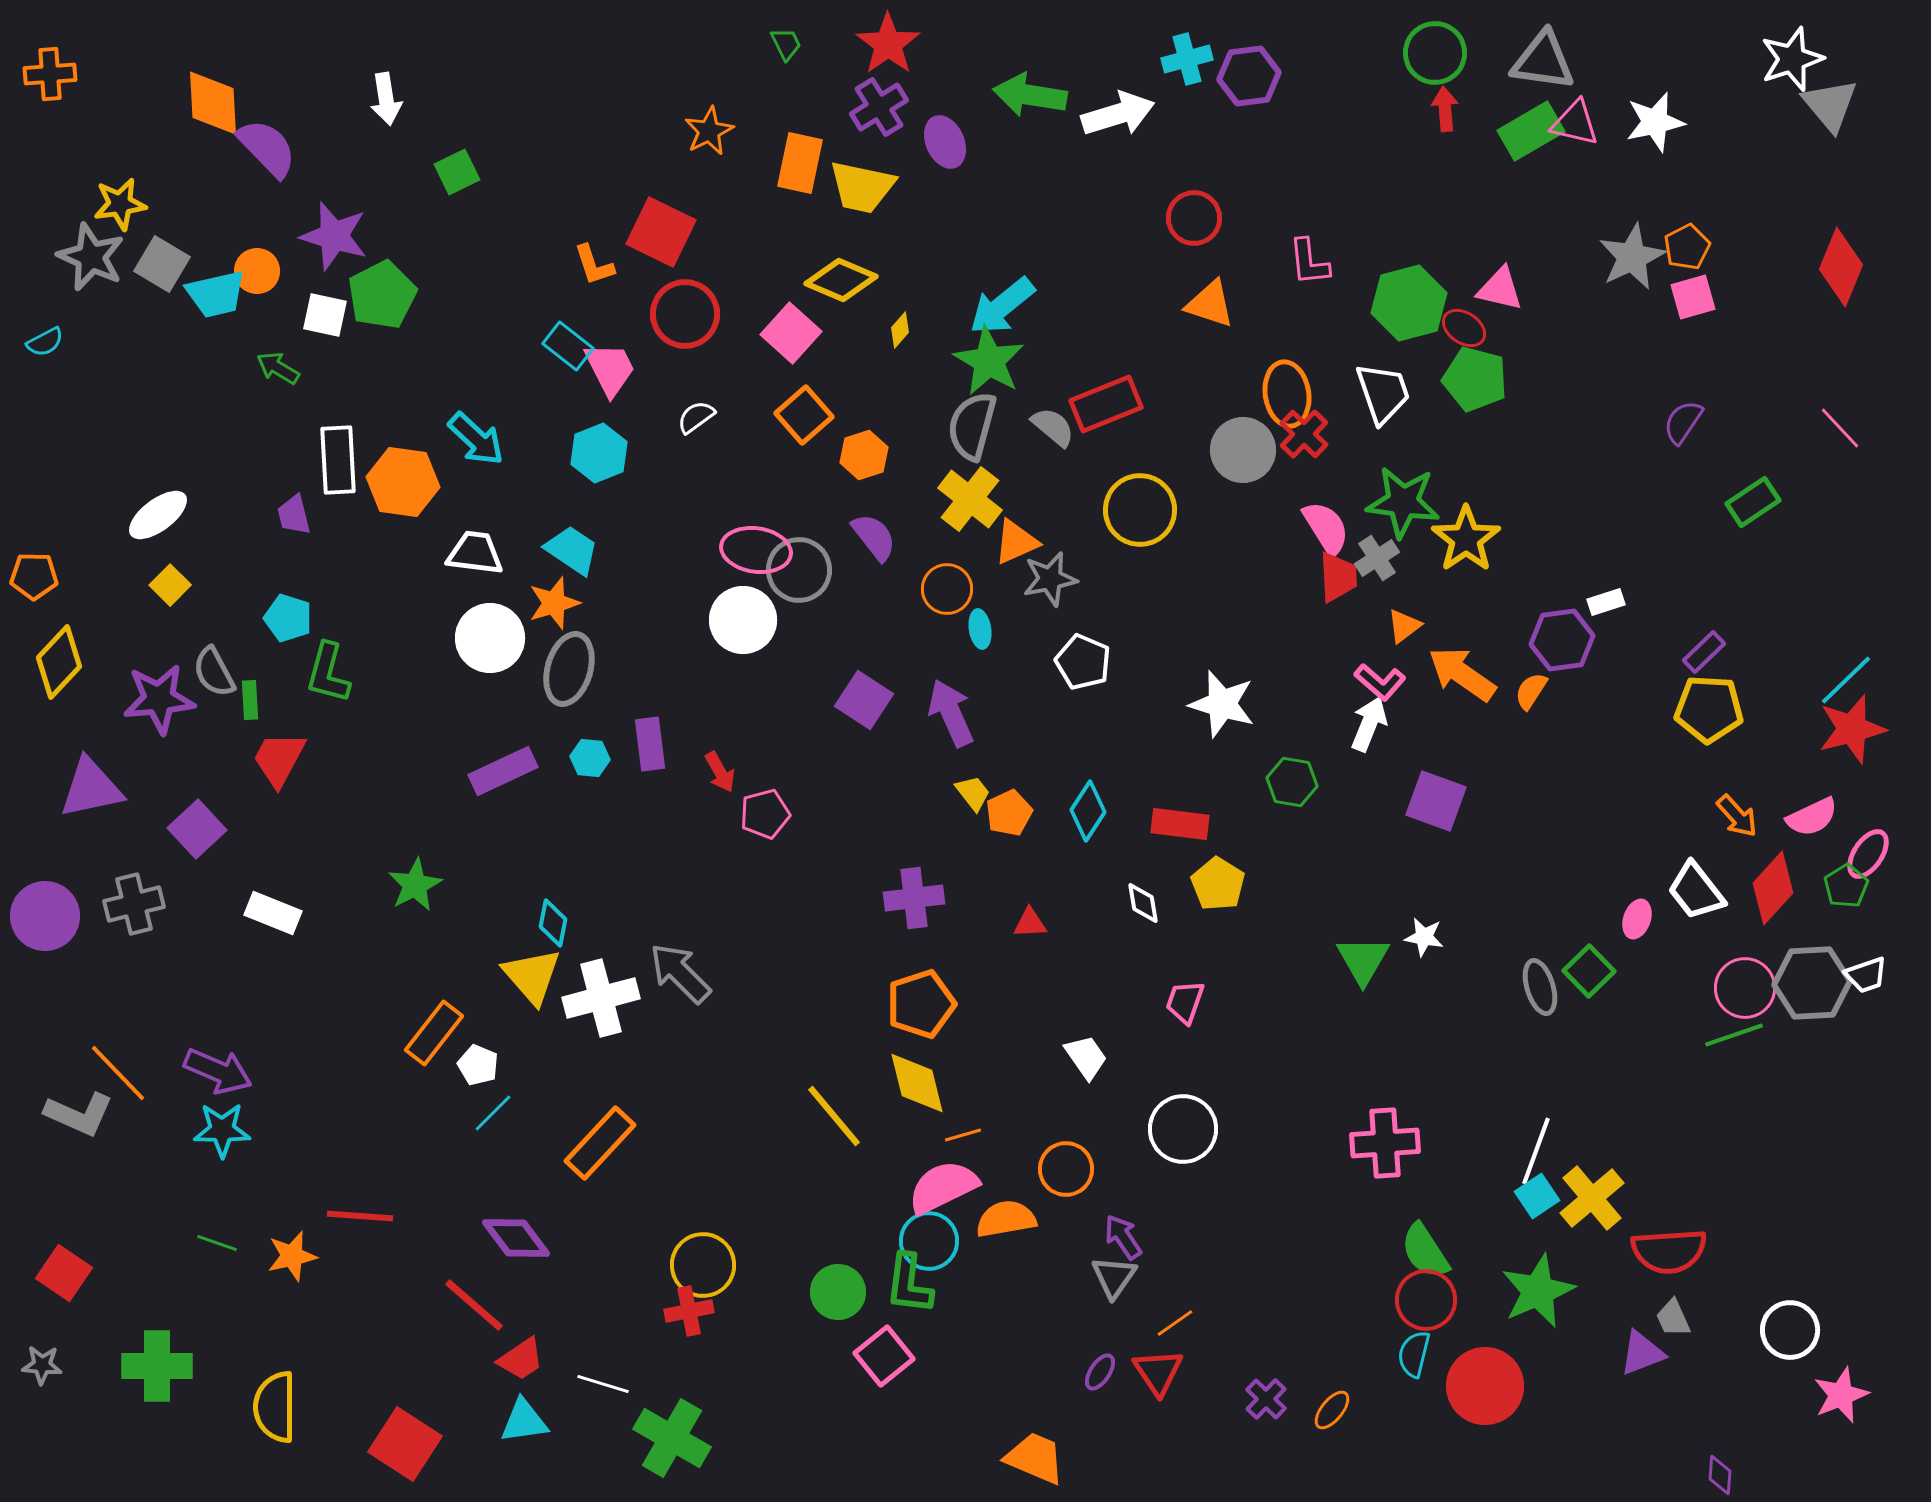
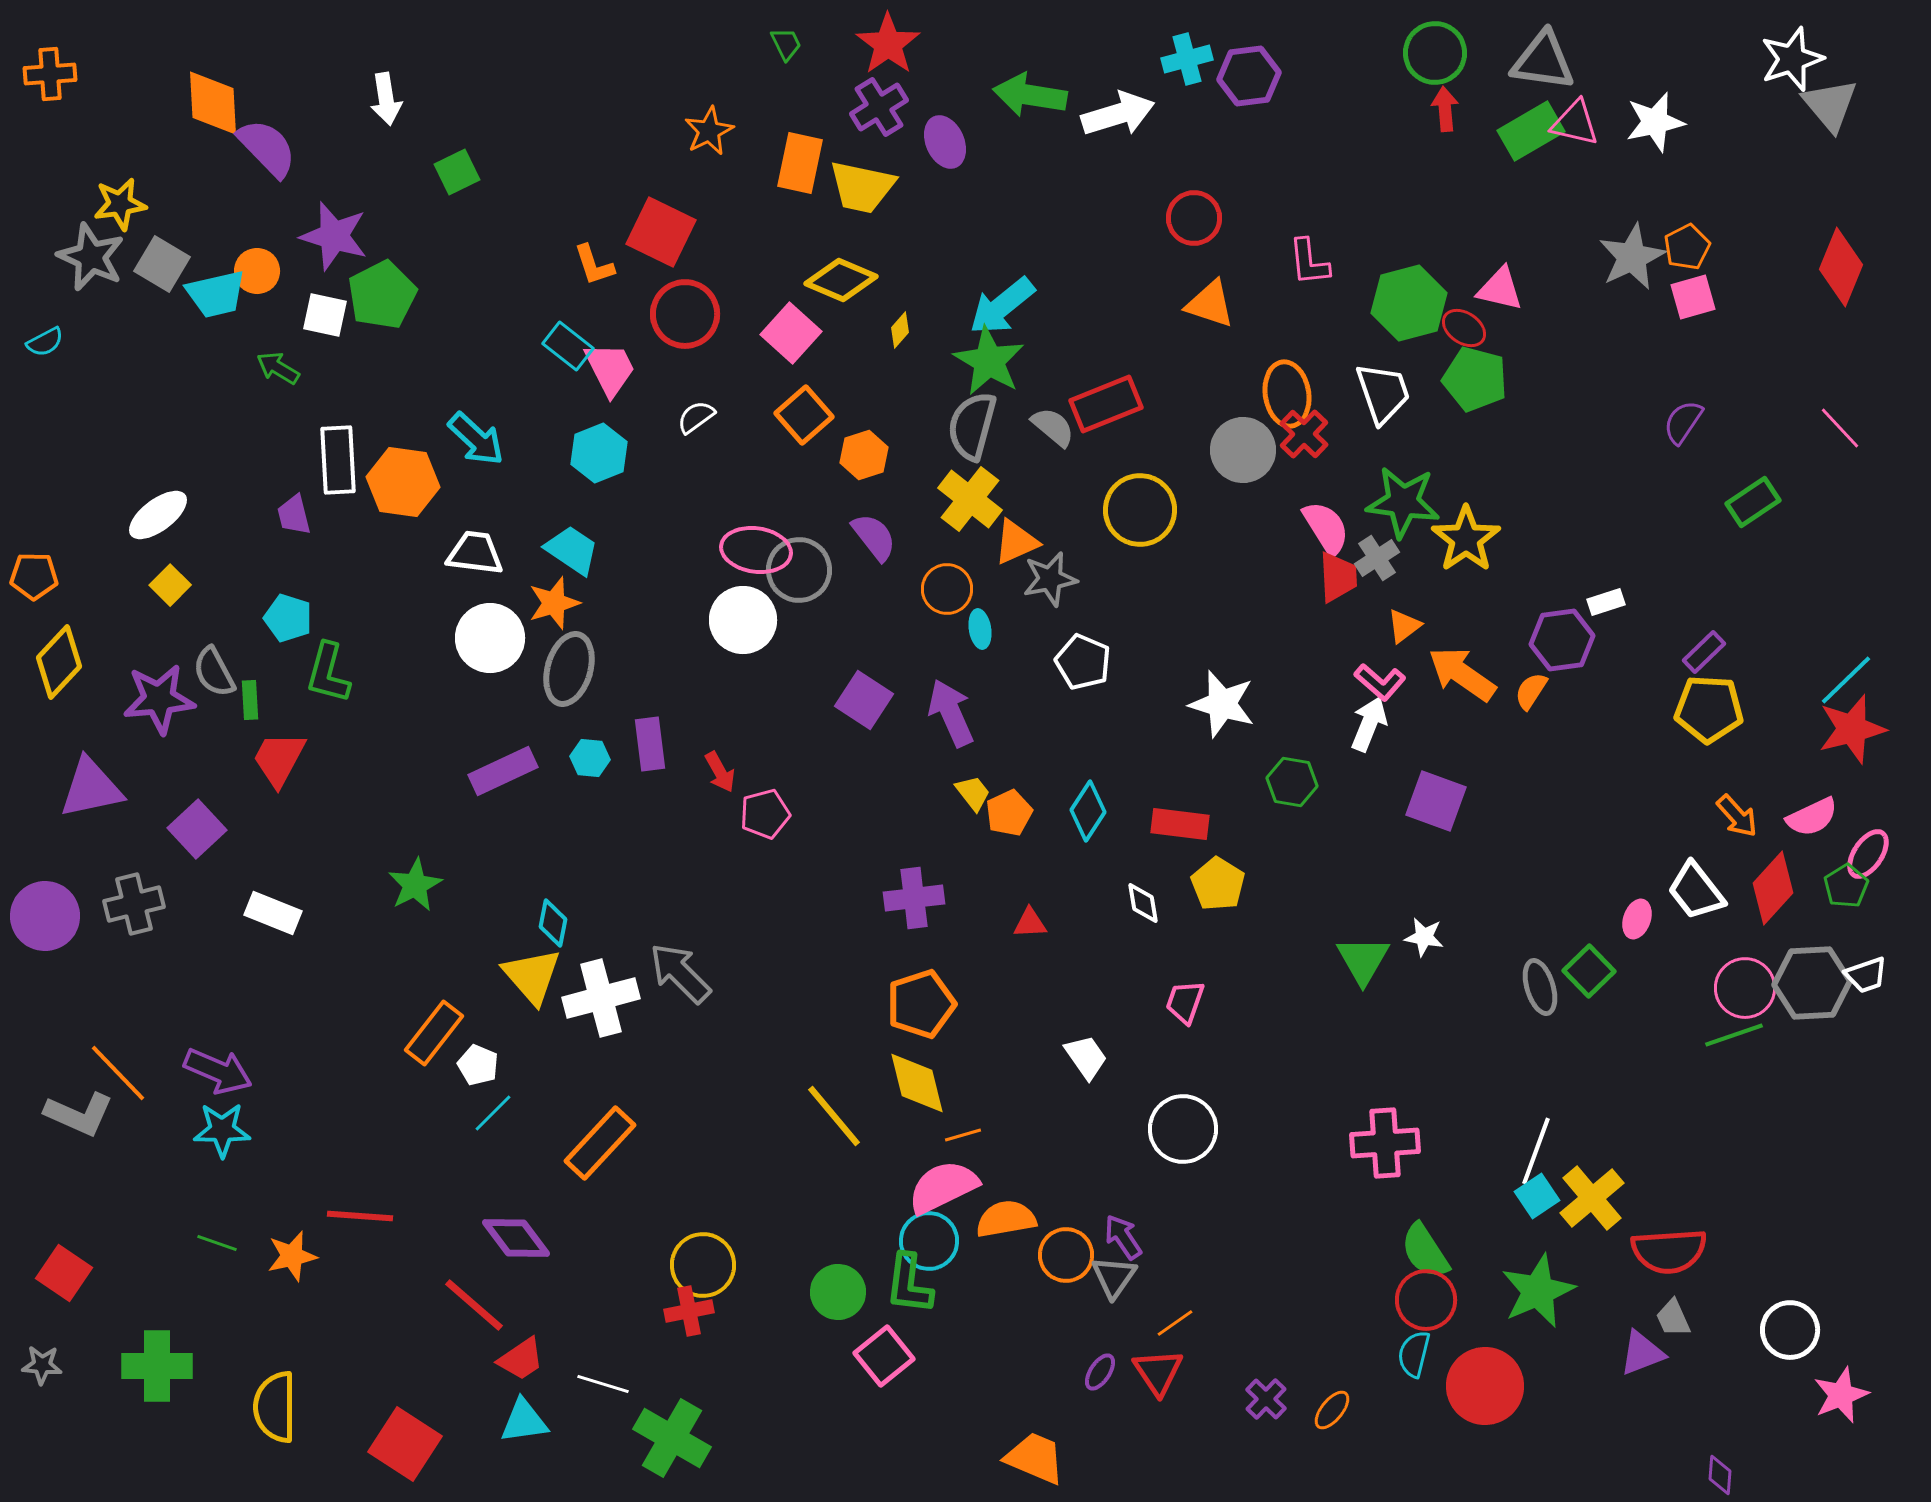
orange circle at (1066, 1169): moved 86 px down
